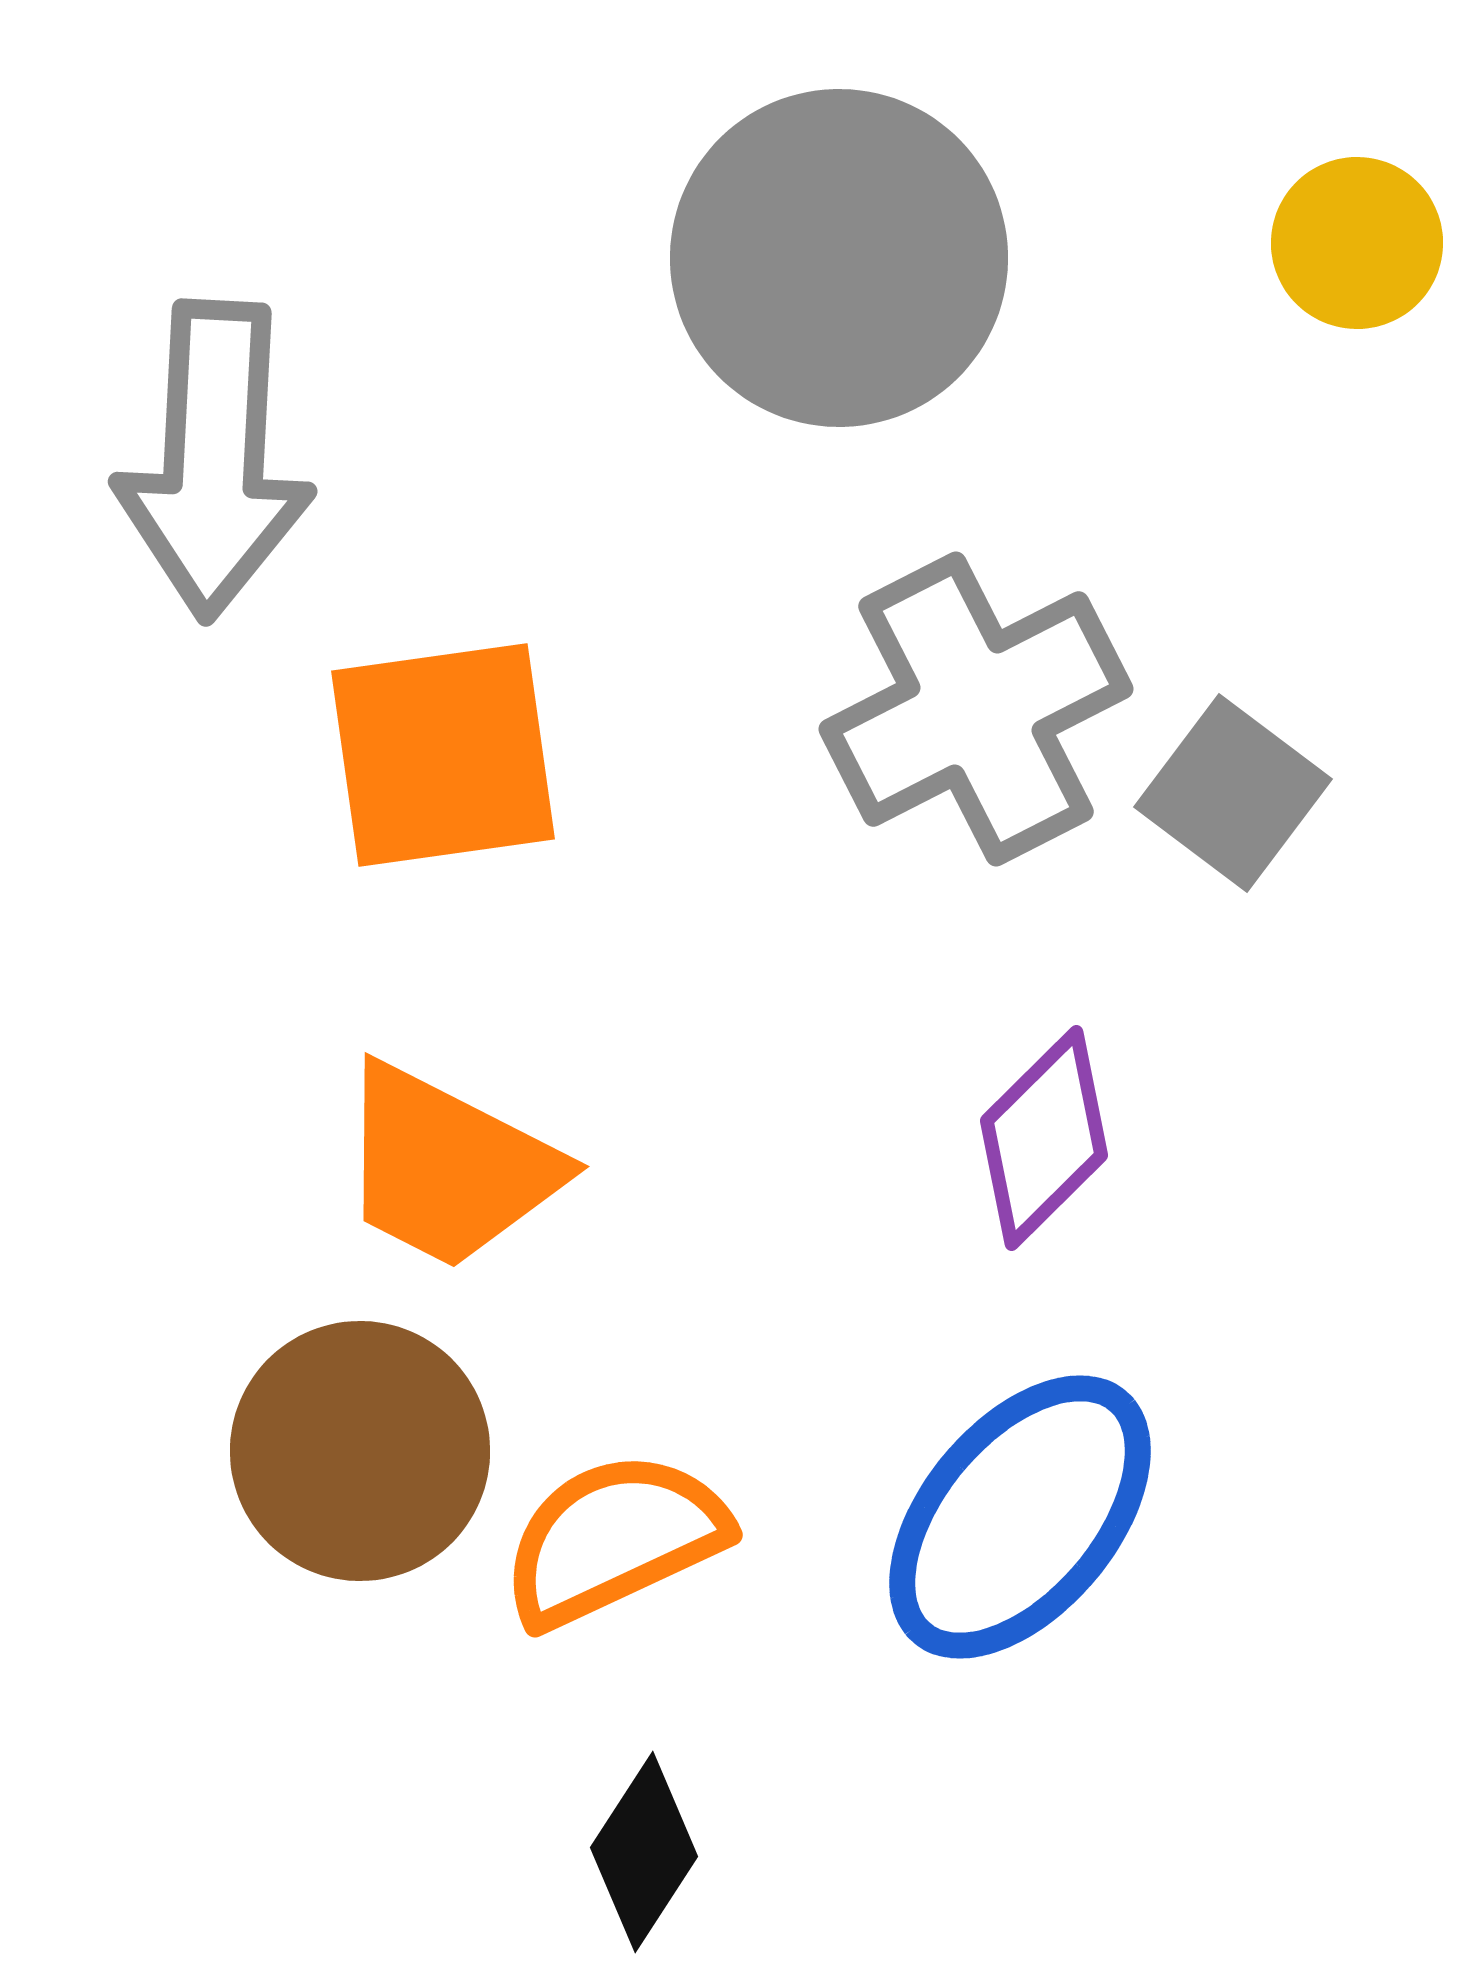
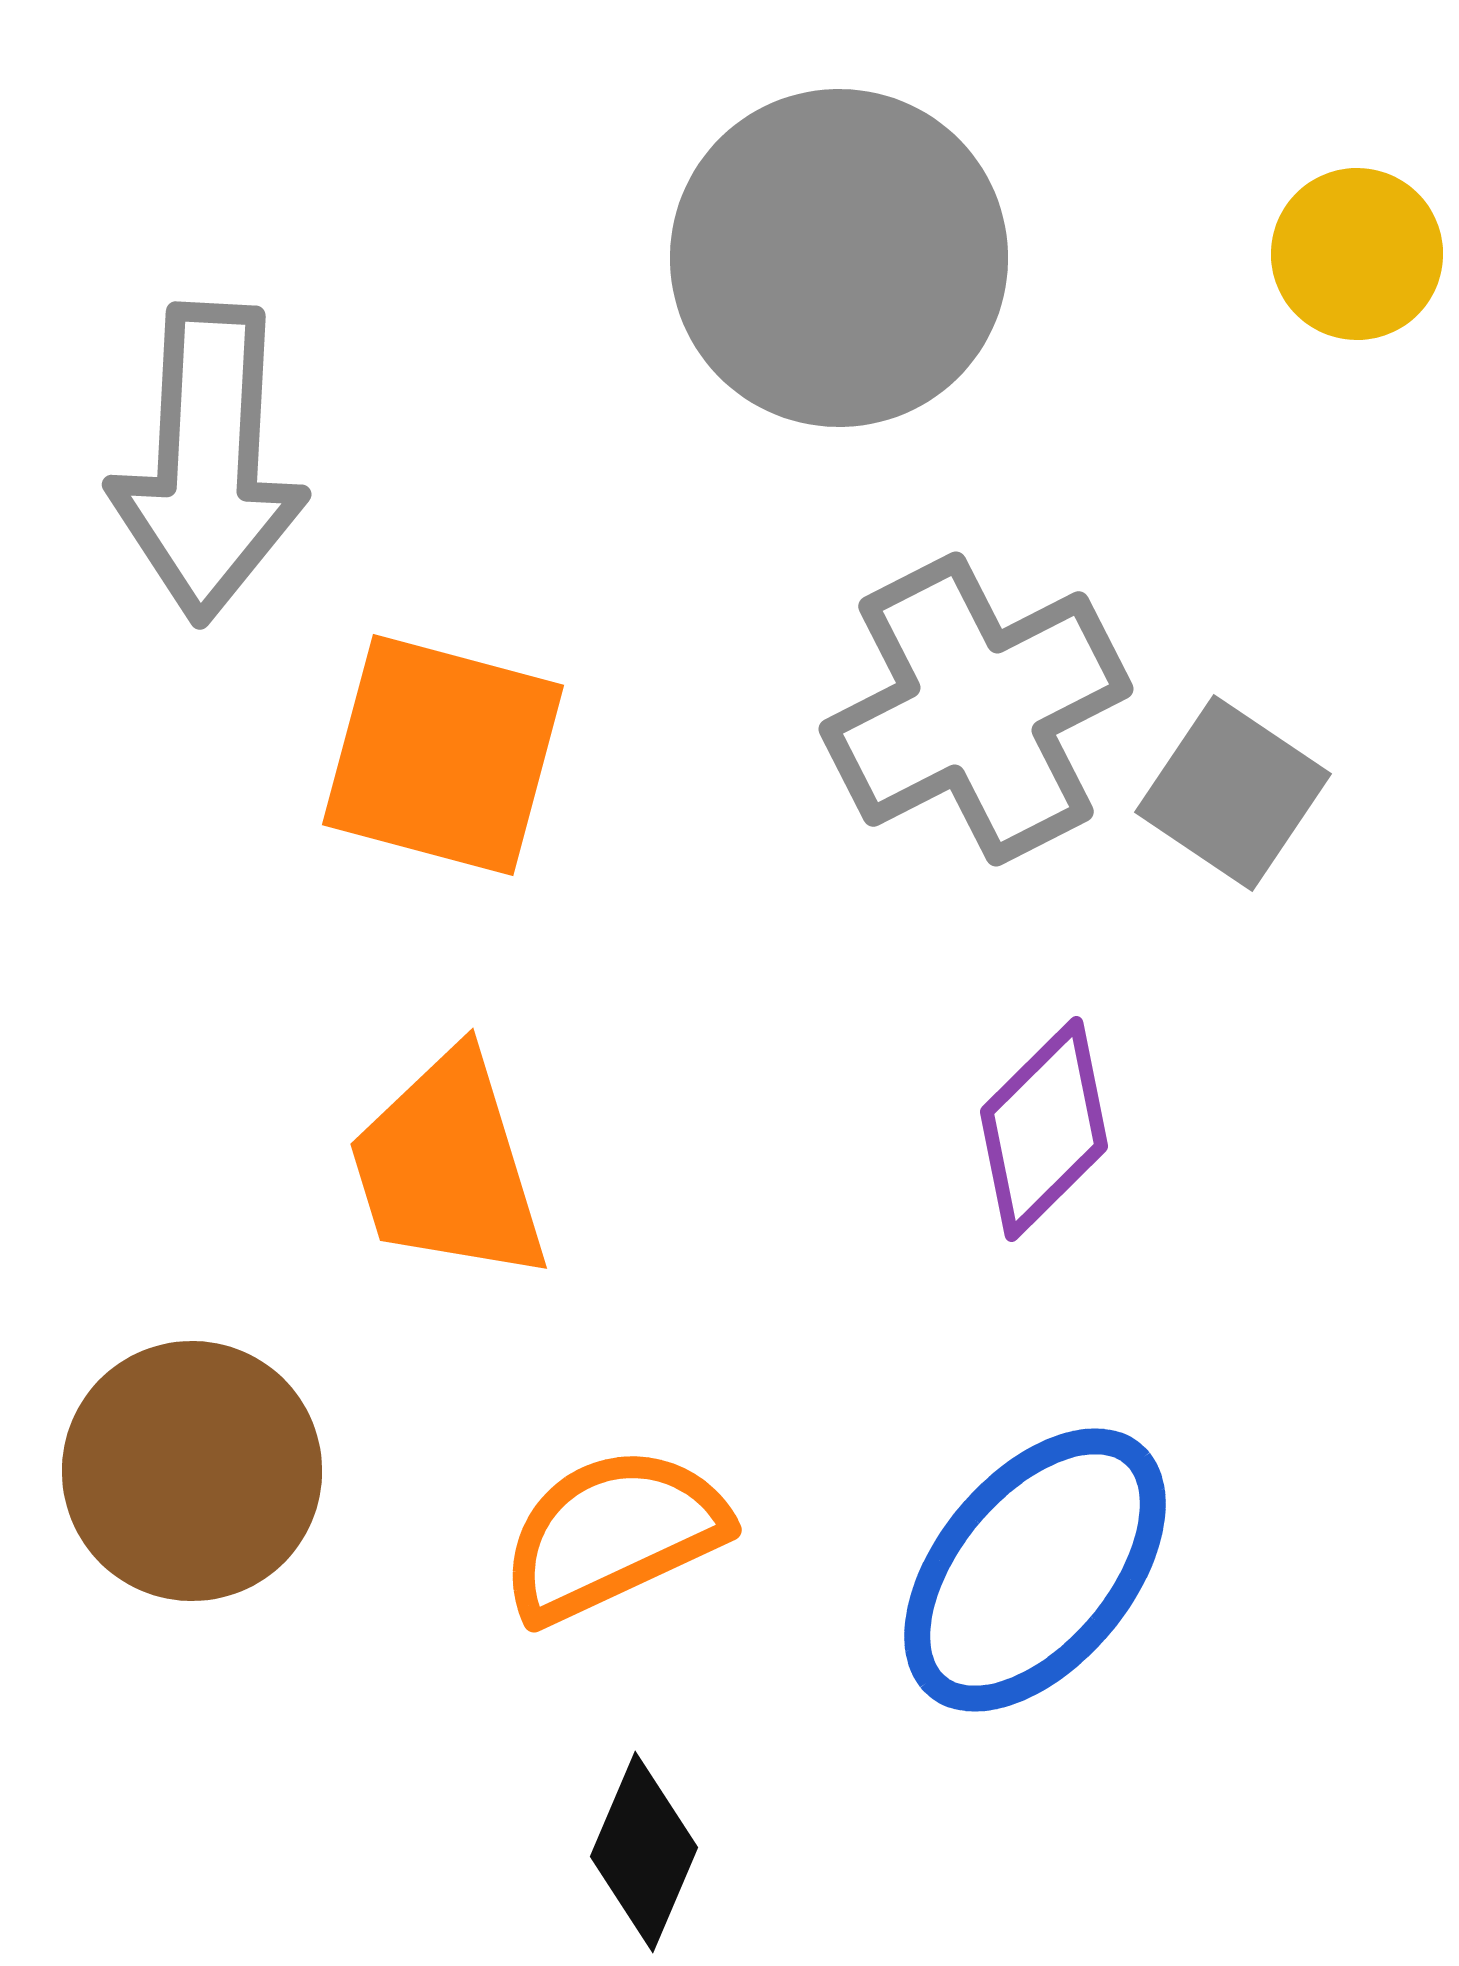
yellow circle: moved 11 px down
gray arrow: moved 6 px left, 3 px down
orange square: rotated 23 degrees clockwise
gray square: rotated 3 degrees counterclockwise
purple diamond: moved 9 px up
orange trapezoid: rotated 46 degrees clockwise
brown circle: moved 168 px left, 20 px down
blue ellipse: moved 15 px right, 53 px down
orange semicircle: moved 1 px left, 5 px up
black diamond: rotated 10 degrees counterclockwise
